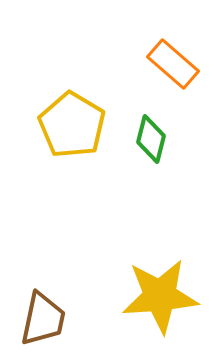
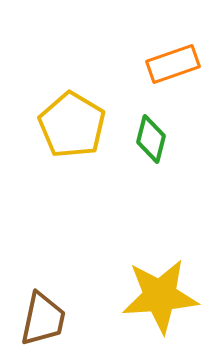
orange rectangle: rotated 60 degrees counterclockwise
